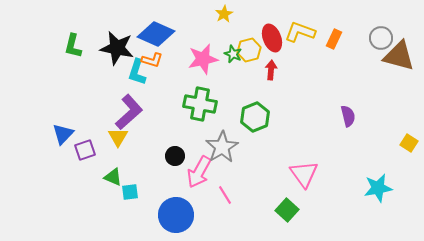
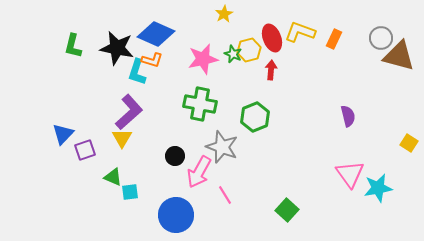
yellow triangle: moved 4 px right, 1 px down
gray star: rotated 20 degrees counterclockwise
pink triangle: moved 46 px right
